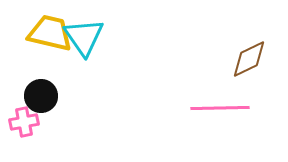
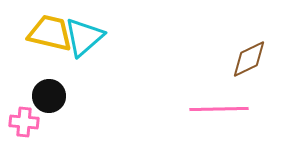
cyan triangle: rotated 24 degrees clockwise
black circle: moved 8 px right
pink line: moved 1 px left, 1 px down
pink cross: rotated 16 degrees clockwise
